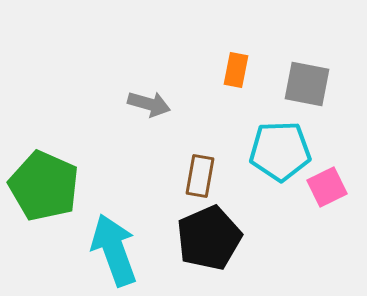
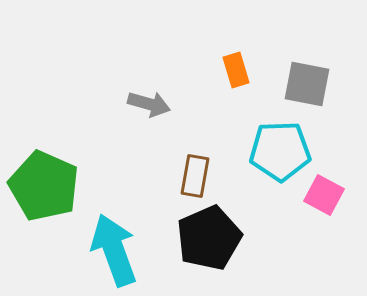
orange rectangle: rotated 28 degrees counterclockwise
brown rectangle: moved 5 px left
pink square: moved 3 px left, 8 px down; rotated 36 degrees counterclockwise
